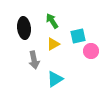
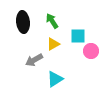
black ellipse: moved 1 px left, 6 px up
cyan square: rotated 14 degrees clockwise
gray arrow: rotated 72 degrees clockwise
